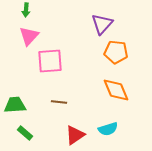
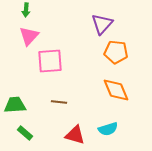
red triangle: rotated 50 degrees clockwise
